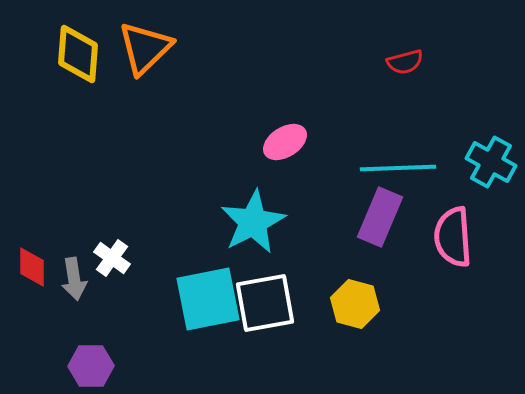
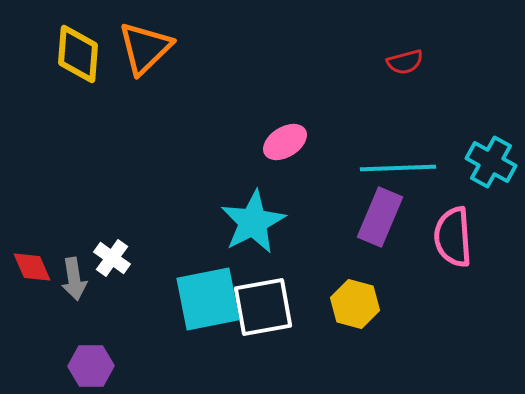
red diamond: rotated 24 degrees counterclockwise
white square: moved 2 px left, 4 px down
